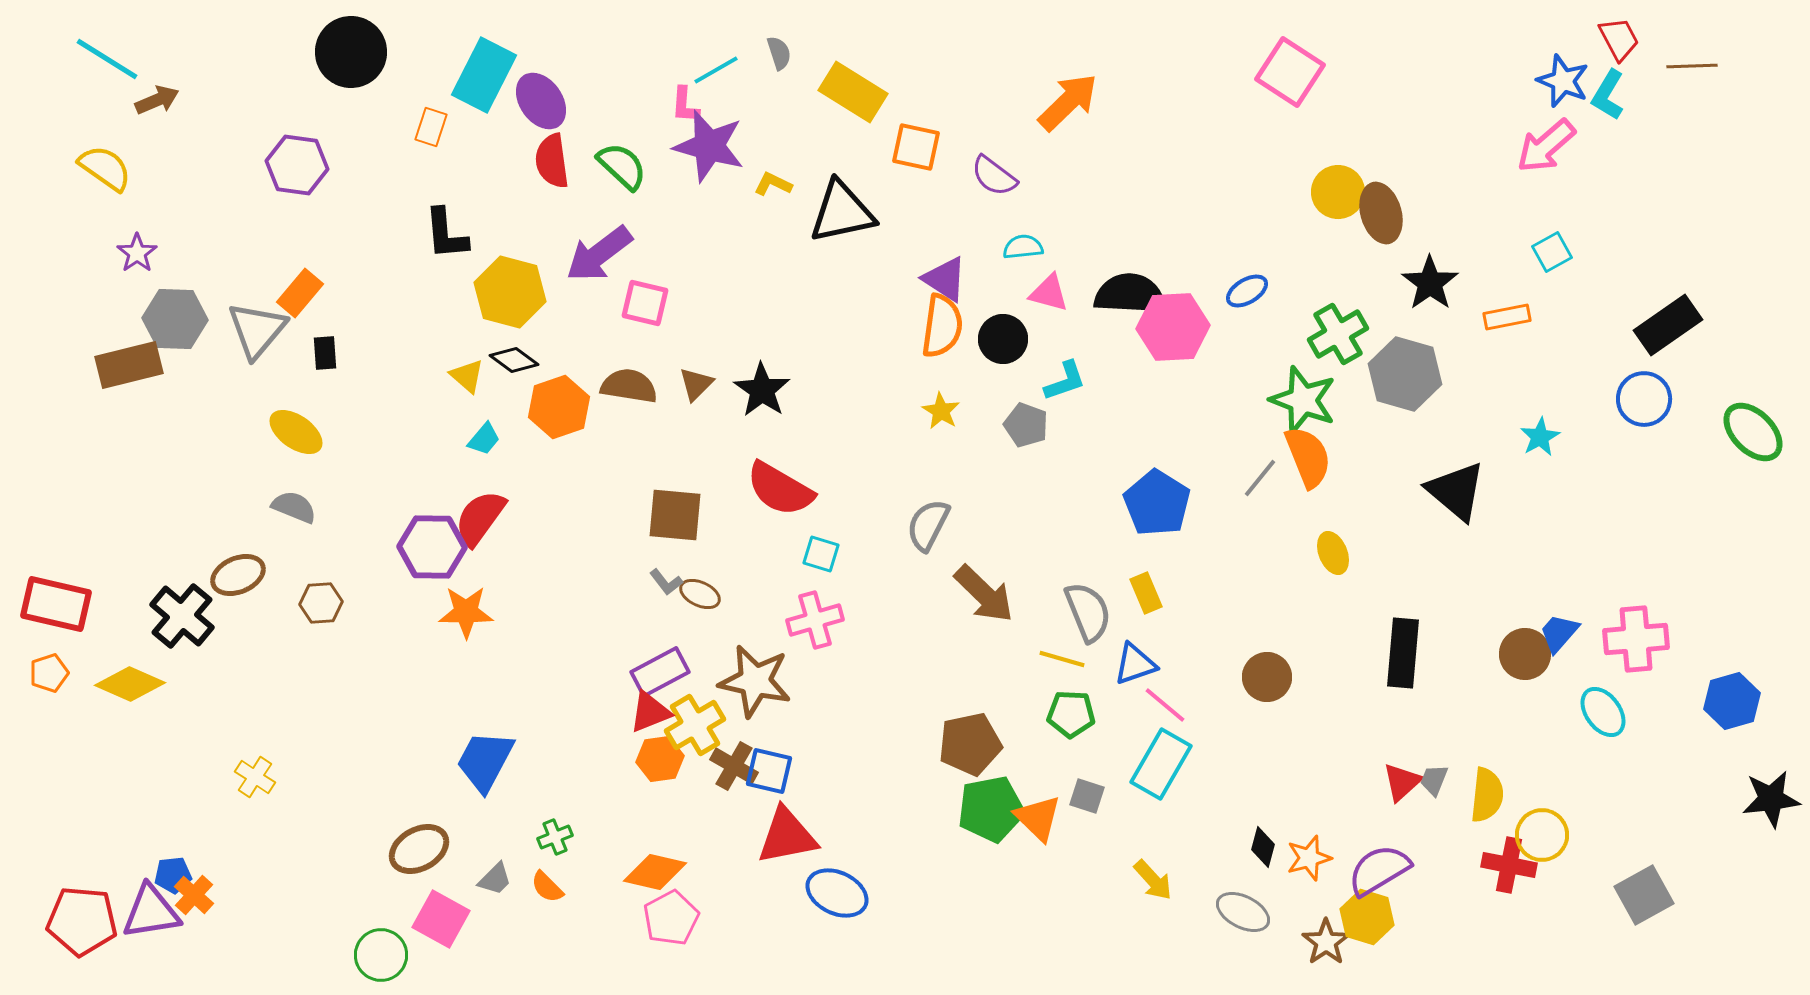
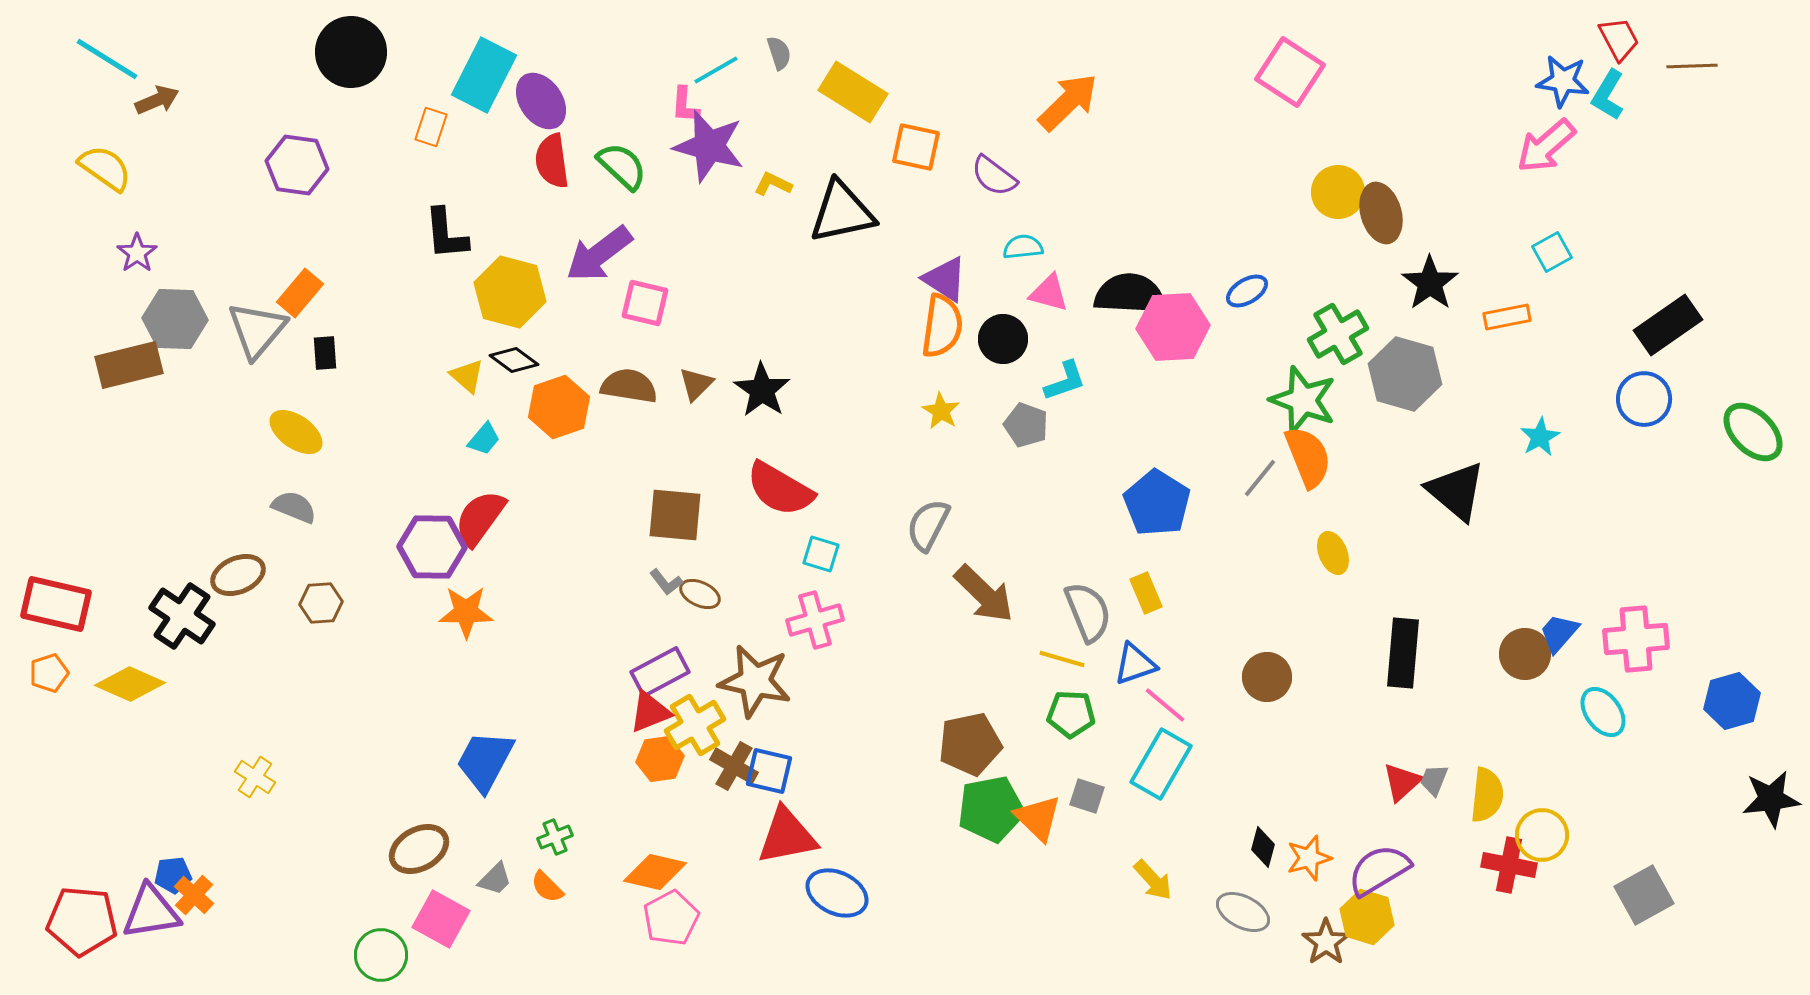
blue star at (1563, 81): rotated 14 degrees counterclockwise
black cross at (182, 616): rotated 6 degrees counterclockwise
